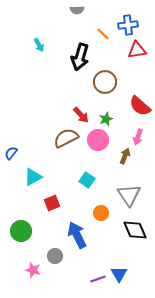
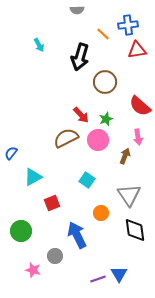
pink arrow: rotated 28 degrees counterclockwise
black diamond: rotated 15 degrees clockwise
